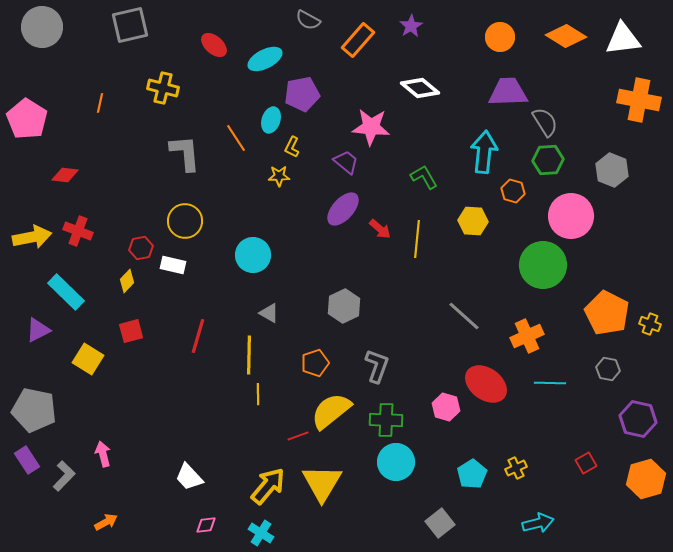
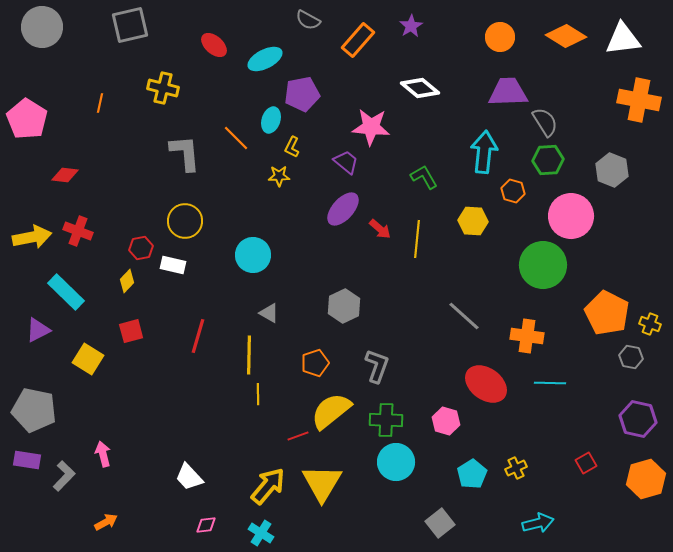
orange line at (236, 138): rotated 12 degrees counterclockwise
orange cross at (527, 336): rotated 32 degrees clockwise
gray hexagon at (608, 369): moved 23 px right, 12 px up
pink hexagon at (446, 407): moved 14 px down
purple rectangle at (27, 460): rotated 48 degrees counterclockwise
